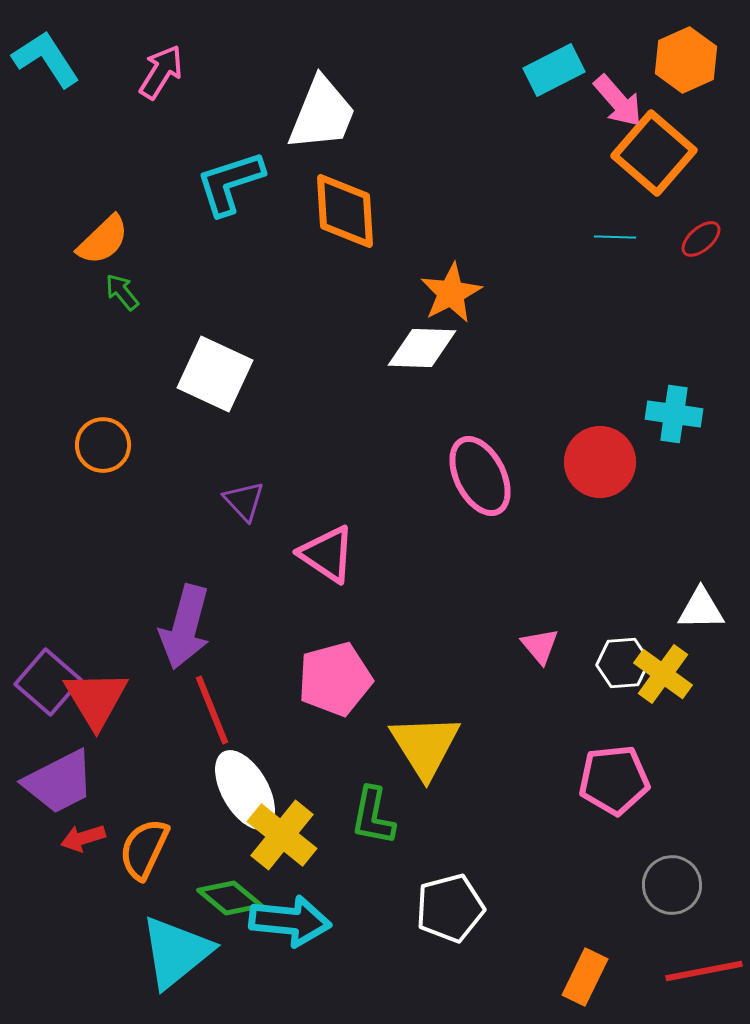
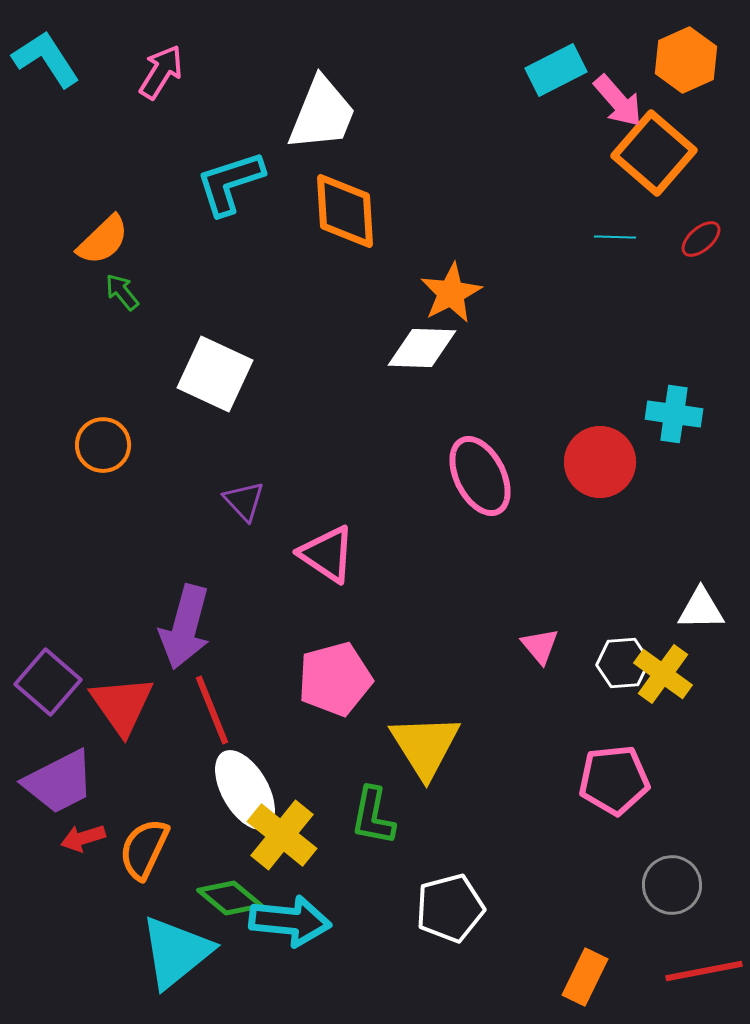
cyan rectangle at (554, 70): moved 2 px right
red triangle at (96, 699): moved 26 px right, 6 px down; rotated 4 degrees counterclockwise
